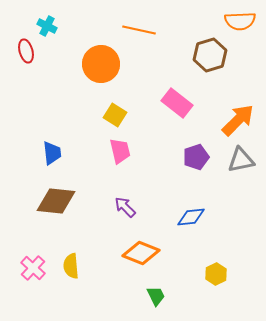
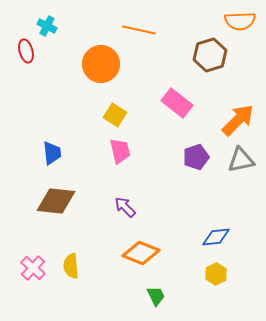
blue diamond: moved 25 px right, 20 px down
